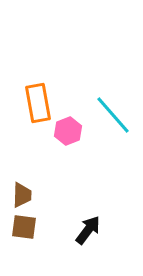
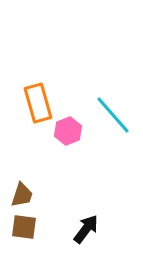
orange rectangle: rotated 6 degrees counterclockwise
brown trapezoid: rotated 16 degrees clockwise
black arrow: moved 2 px left, 1 px up
